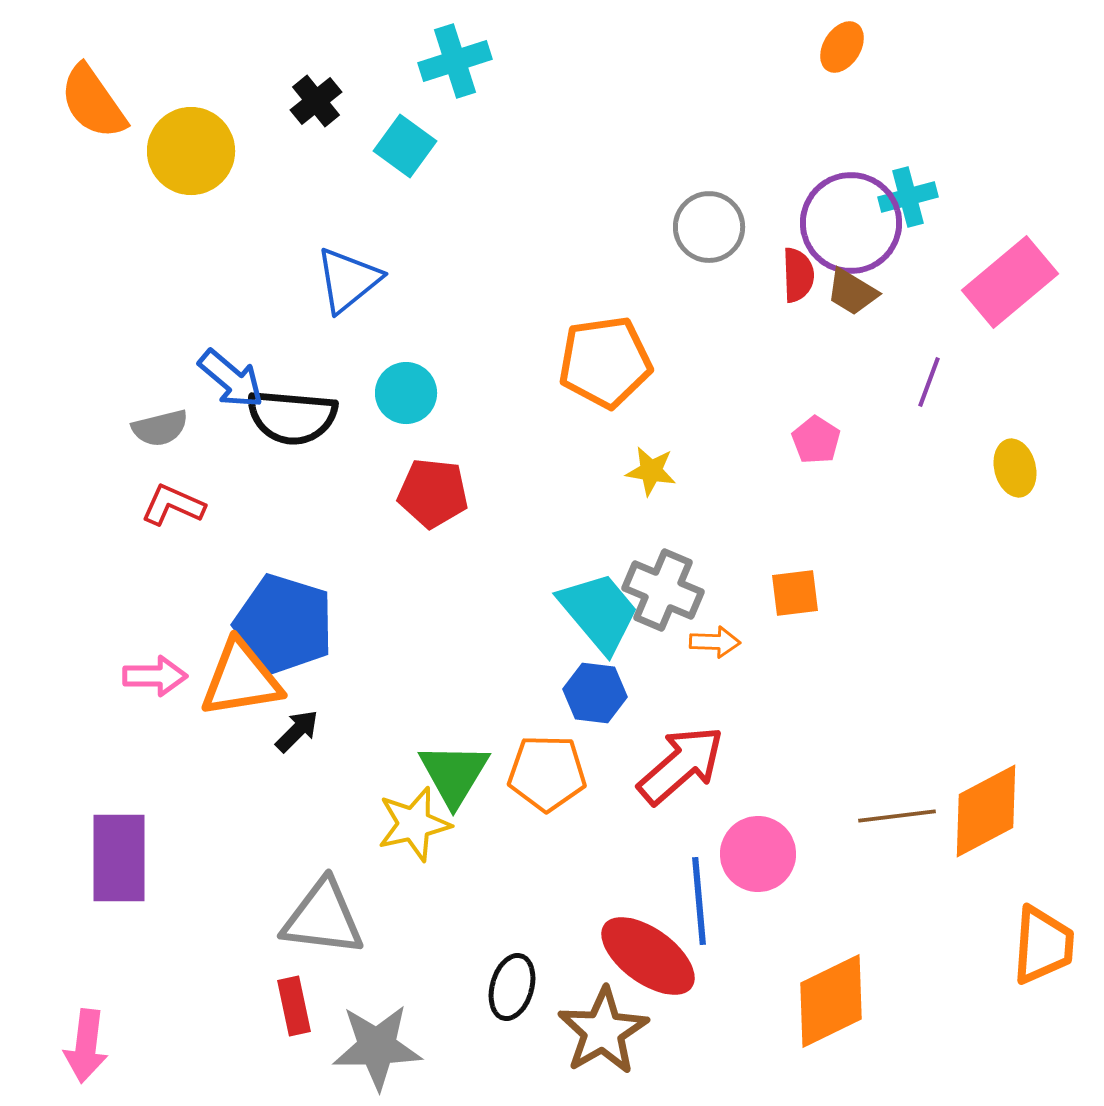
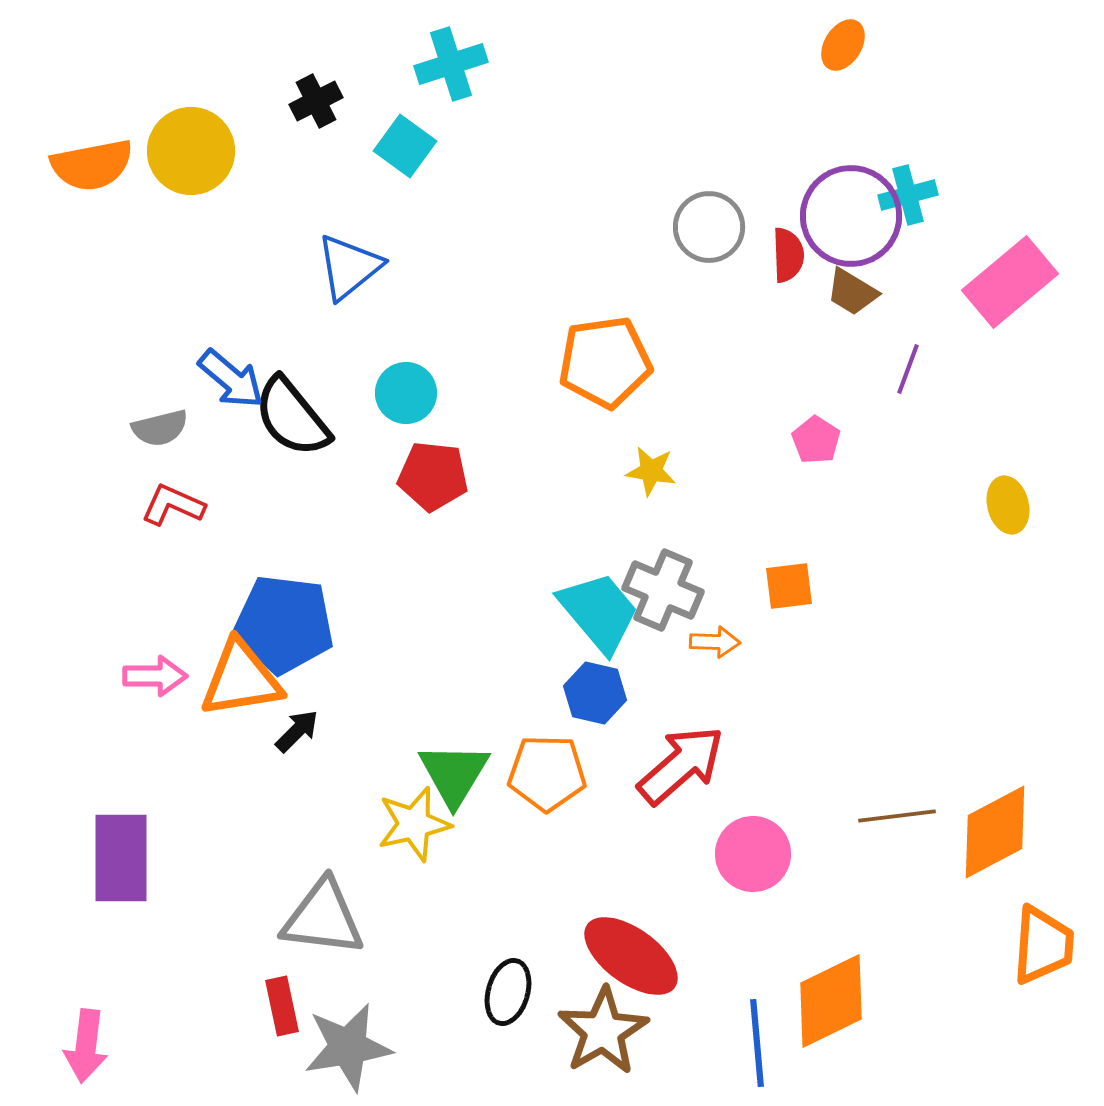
orange ellipse at (842, 47): moved 1 px right, 2 px up
cyan cross at (455, 61): moved 4 px left, 3 px down
black cross at (316, 101): rotated 12 degrees clockwise
orange semicircle at (93, 102): moved 1 px left, 63 px down; rotated 66 degrees counterclockwise
cyan cross at (908, 197): moved 2 px up
purple circle at (851, 223): moved 7 px up
red semicircle at (798, 275): moved 10 px left, 20 px up
blue triangle at (348, 280): moved 1 px right, 13 px up
purple line at (929, 382): moved 21 px left, 13 px up
black semicircle at (292, 417): rotated 46 degrees clockwise
yellow ellipse at (1015, 468): moved 7 px left, 37 px down
red pentagon at (433, 493): moved 17 px up
orange square at (795, 593): moved 6 px left, 7 px up
blue pentagon at (284, 624): rotated 10 degrees counterclockwise
blue hexagon at (595, 693): rotated 6 degrees clockwise
orange diamond at (986, 811): moved 9 px right, 21 px down
pink circle at (758, 854): moved 5 px left
purple rectangle at (119, 858): moved 2 px right
blue line at (699, 901): moved 58 px right, 142 px down
red ellipse at (648, 956): moved 17 px left
black ellipse at (512, 987): moved 4 px left, 5 px down
red rectangle at (294, 1006): moved 12 px left
gray star at (377, 1047): moved 29 px left; rotated 8 degrees counterclockwise
